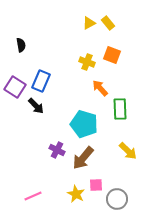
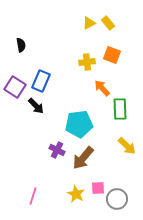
yellow cross: rotated 28 degrees counterclockwise
orange arrow: moved 2 px right
cyan pentagon: moved 5 px left; rotated 24 degrees counterclockwise
yellow arrow: moved 1 px left, 5 px up
pink square: moved 2 px right, 3 px down
pink line: rotated 48 degrees counterclockwise
